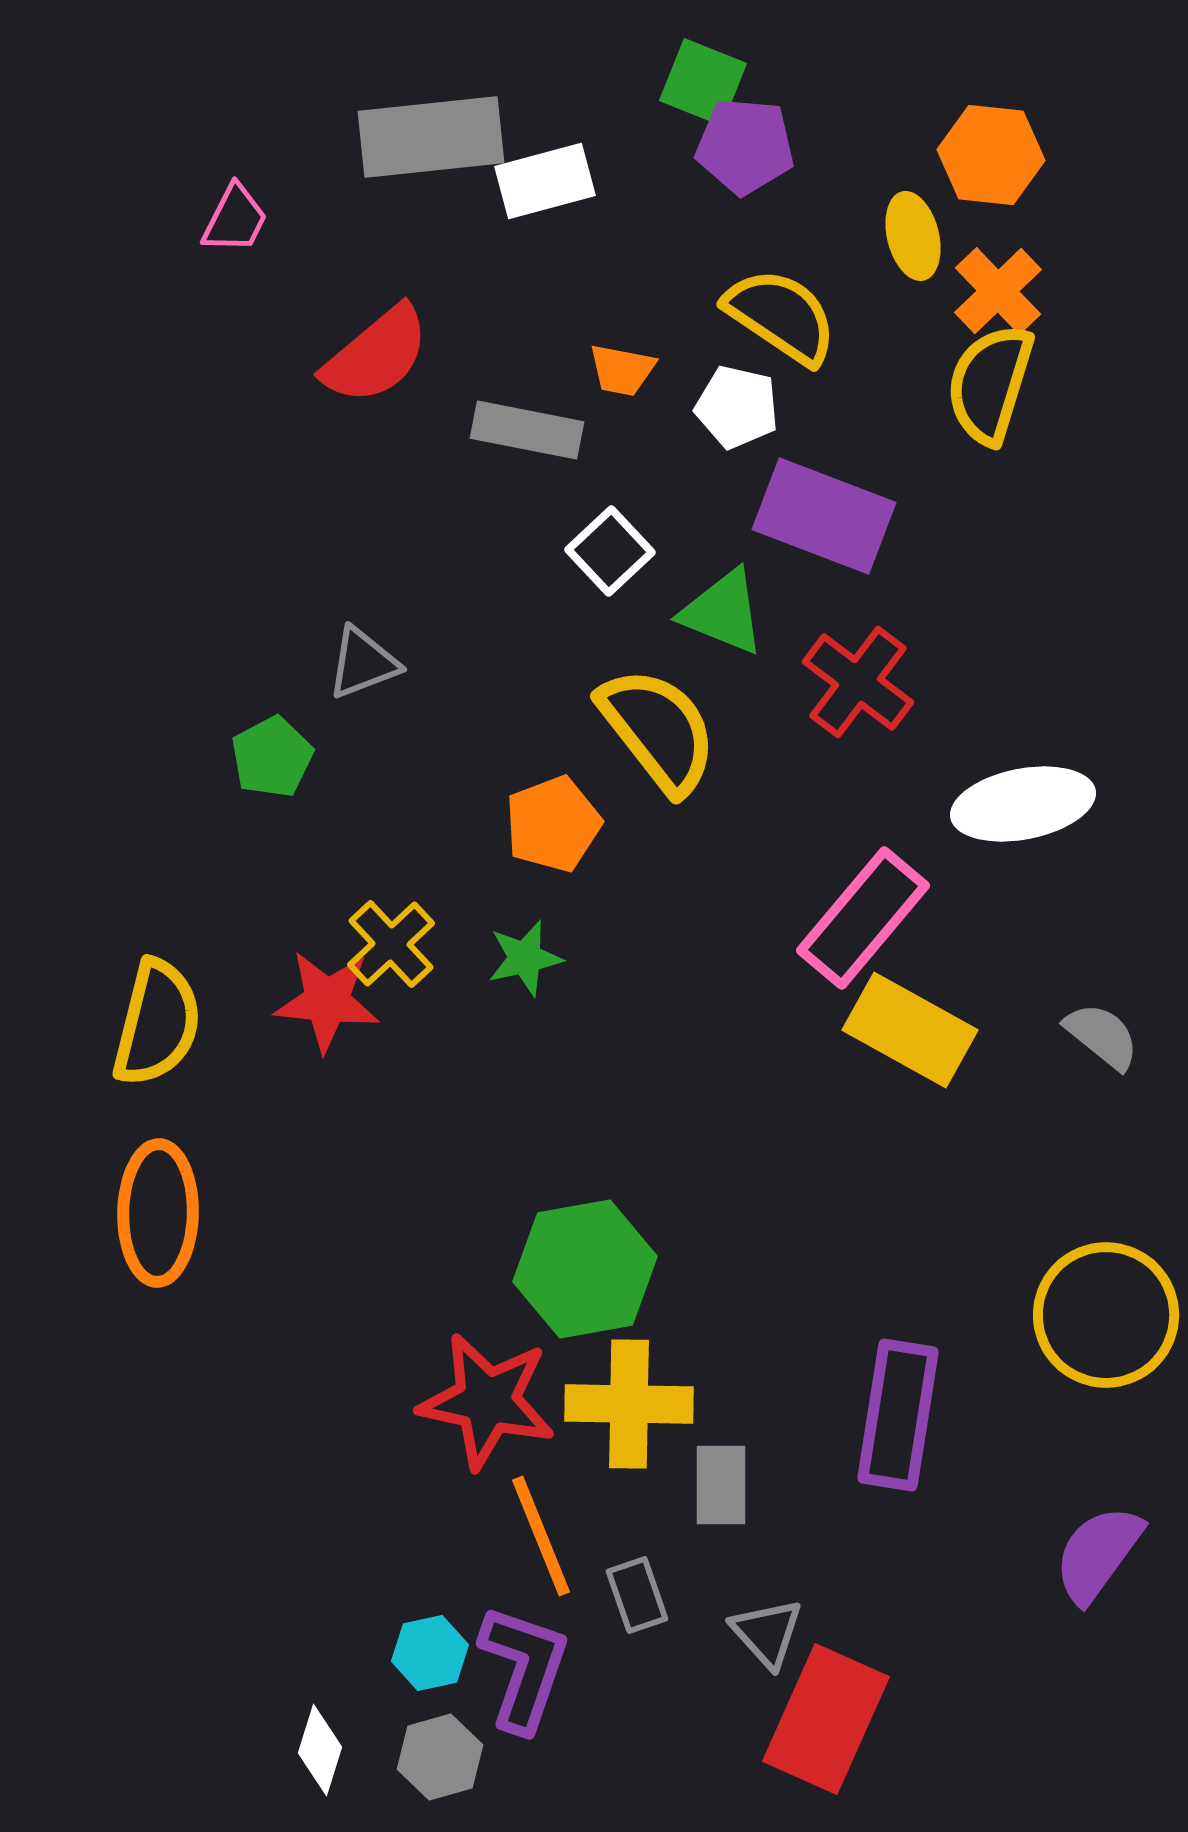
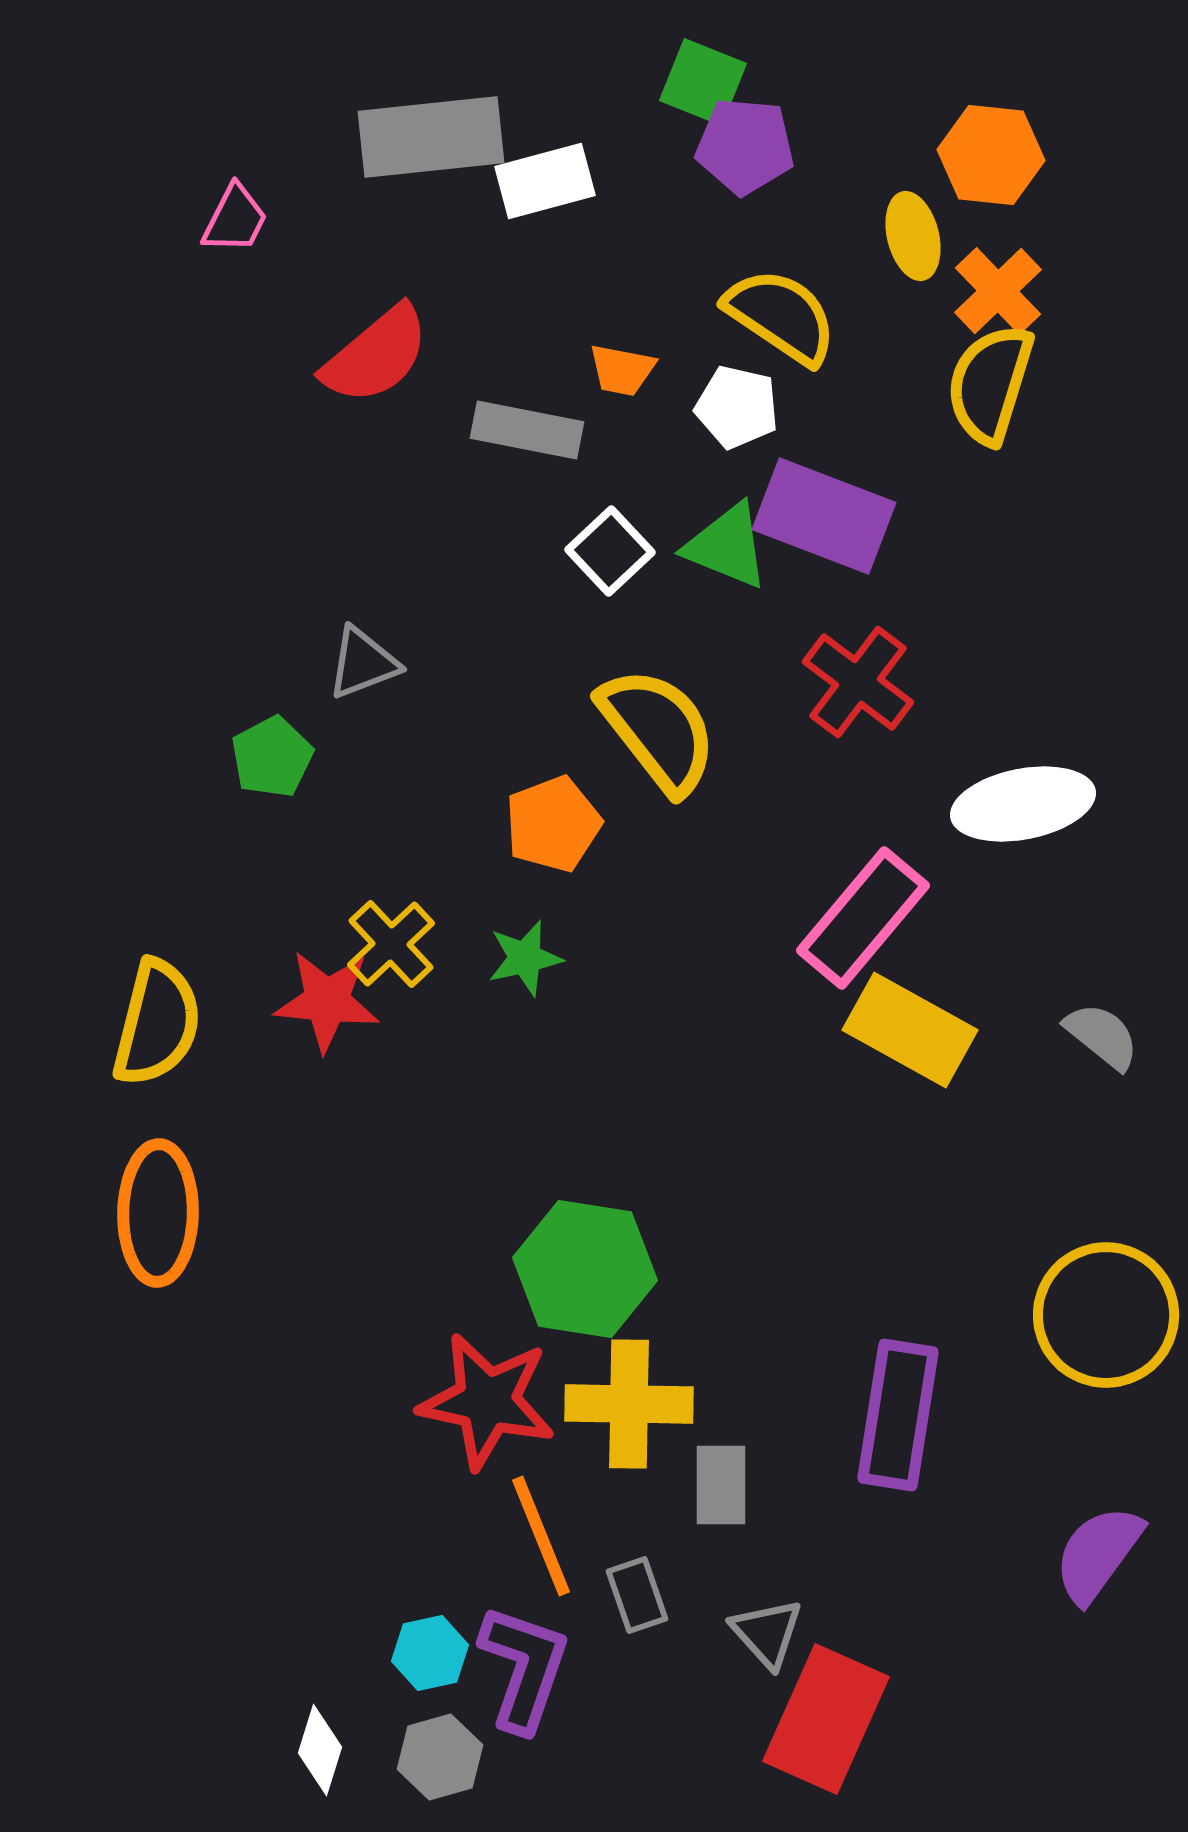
green triangle at (723, 612): moved 4 px right, 66 px up
green hexagon at (585, 1269): rotated 19 degrees clockwise
